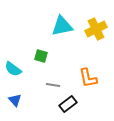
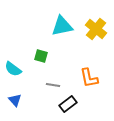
yellow cross: rotated 25 degrees counterclockwise
orange L-shape: moved 1 px right
